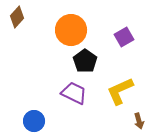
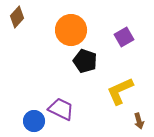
black pentagon: rotated 15 degrees counterclockwise
purple trapezoid: moved 13 px left, 16 px down
